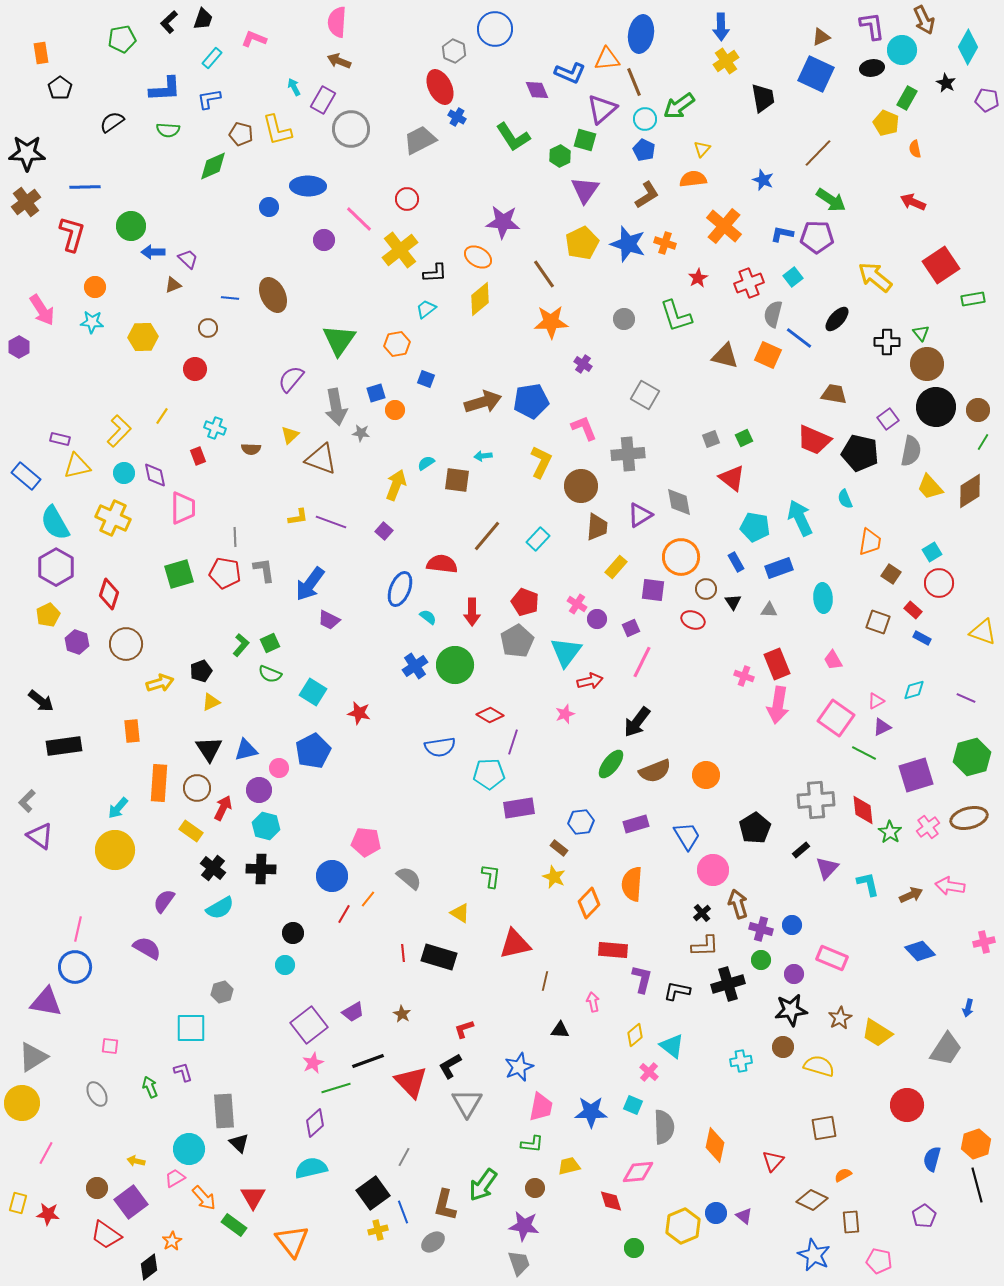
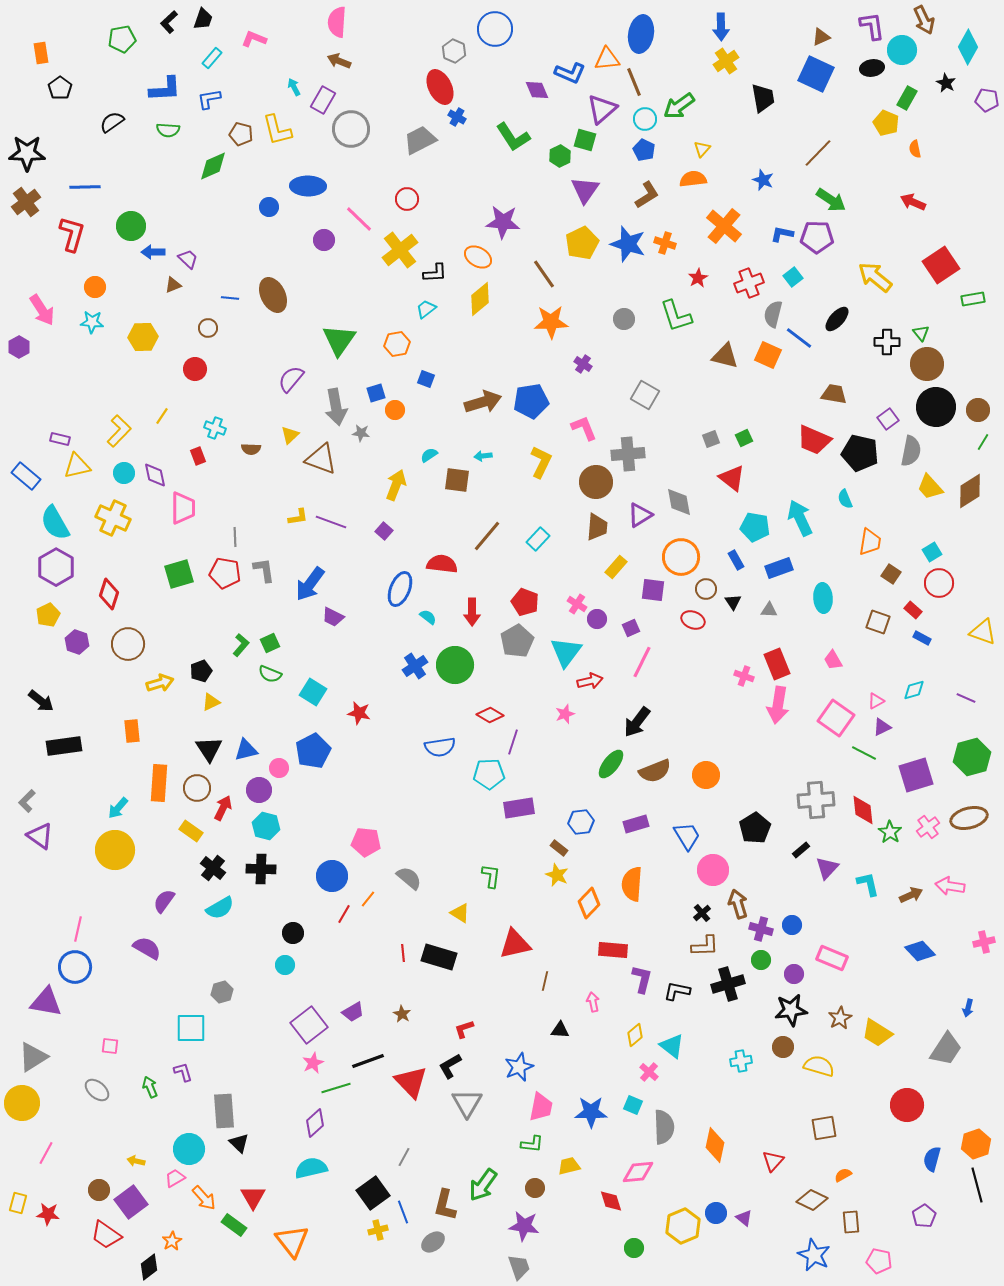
cyan semicircle at (426, 463): moved 3 px right, 8 px up
brown circle at (581, 486): moved 15 px right, 4 px up
blue rectangle at (736, 562): moved 2 px up
purple trapezoid at (329, 620): moved 4 px right, 3 px up
brown circle at (126, 644): moved 2 px right
yellow star at (554, 877): moved 3 px right, 2 px up
gray ellipse at (97, 1094): moved 4 px up; rotated 20 degrees counterclockwise
brown circle at (97, 1188): moved 2 px right, 2 px down
purple triangle at (744, 1216): moved 2 px down
gray trapezoid at (519, 1263): moved 4 px down
